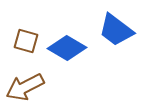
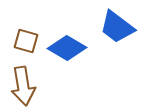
blue trapezoid: moved 1 px right, 3 px up
brown arrow: moved 2 px left, 1 px up; rotated 72 degrees counterclockwise
